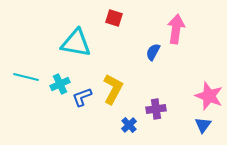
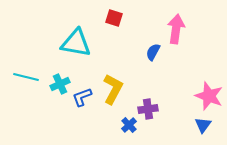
purple cross: moved 8 px left
